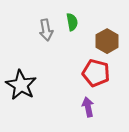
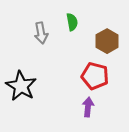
gray arrow: moved 5 px left, 3 px down
red pentagon: moved 1 px left, 3 px down
black star: moved 1 px down
purple arrow: rotated 18 degrees clockwise
